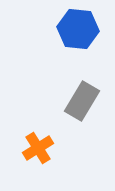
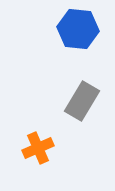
orange cross: rotated 8 degrees clockwise
